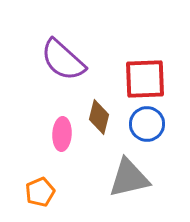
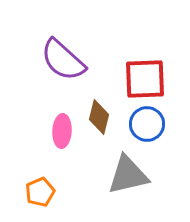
pink ellipse: moved 3 px up
gray triangle: moved 1 px left, 3 px up
